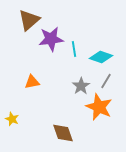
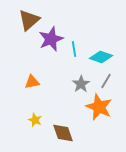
purple star: rotated 15 degrees counterclockwise
gray star: moved 2 px up
yellow star: moved 23 px right, 1 px down
